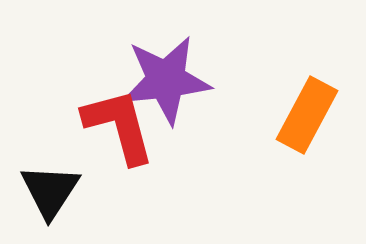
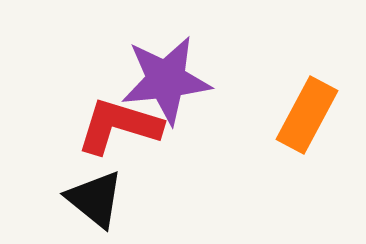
red L-shape: rotated 58 degrees counterclockwise
black triangle: moved 45 px right, 8 px down; rotated 24 degrees counterclockwise
